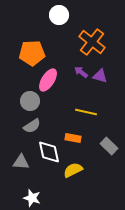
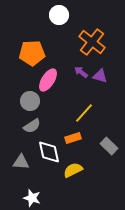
yellow line: moved 2 px left, 1 px down; rotated 60 degrees counterclockwise
orange rectangle: rotated 28 degrees counterclockwise
